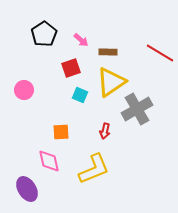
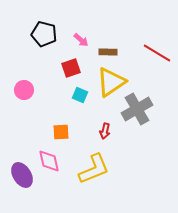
black pentagon: rotated 25 degrees counterclockwise
red line: moved 3 px left
purple ellipse: moved 5 px left, 14 px up
